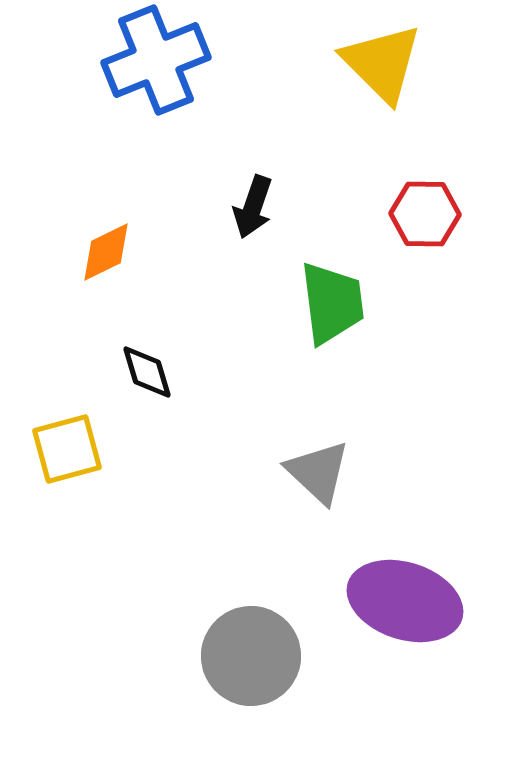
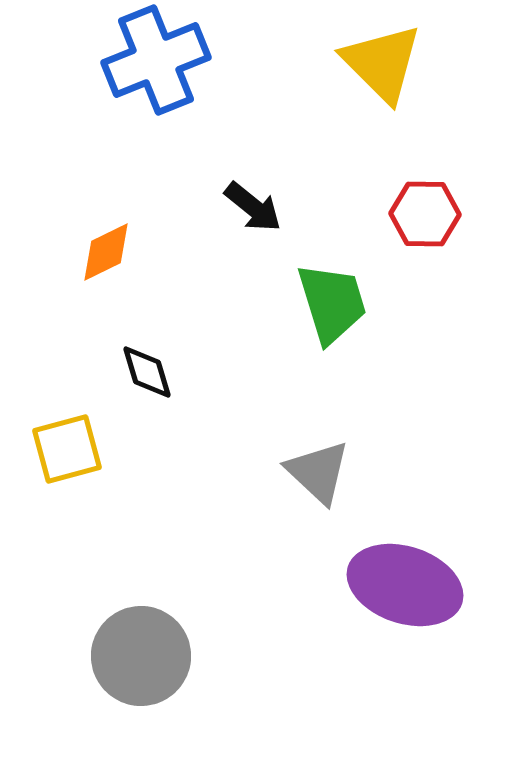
black arrow: rotated 70 degrees counterclockwise
green trapezoid: rotated 10 degrees counterclockwise
purple ellipse: moved 16 px up
gray circle: moved 110 px left
